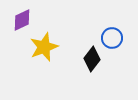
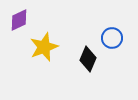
purple diamond: moved 3 px left
black diamond: moved 4 px left; rotated 15 degrees counterclockwise
